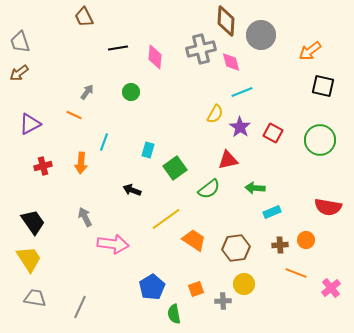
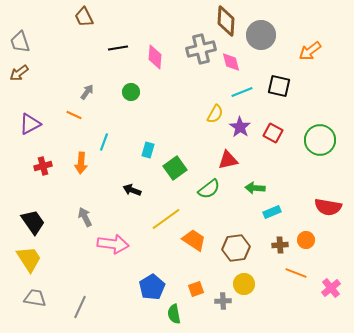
black square at (323, 86): moved 44 px left
